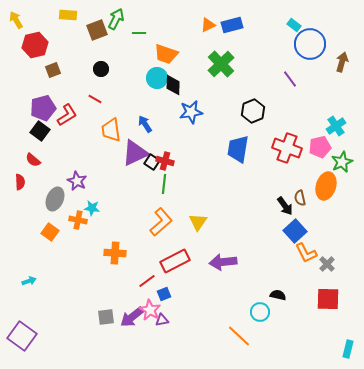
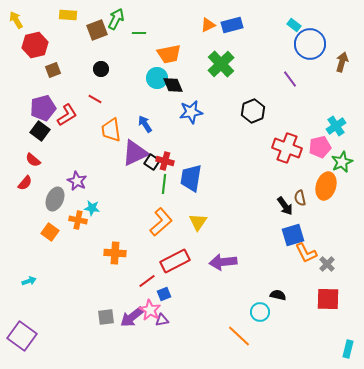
orange trapezoid at (166, 54): moved 3 px right; rotated 30 degrees counterclockwise
black diamond at (173, 85): rotated 25 degrees counterclockwise
blue trapezoid at (238, 149): moved 47 px left, 29 px down
red semicircle at (20, 182): moved 5 px right, 1 px down; rotated 42 degrees clockwise
blue square at (295, 231): moved 2 px left, 4 px down; rotated 25 degrees clockwise
